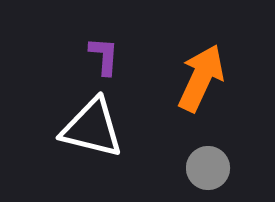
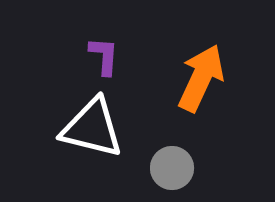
gray circle: moved 36 px left
